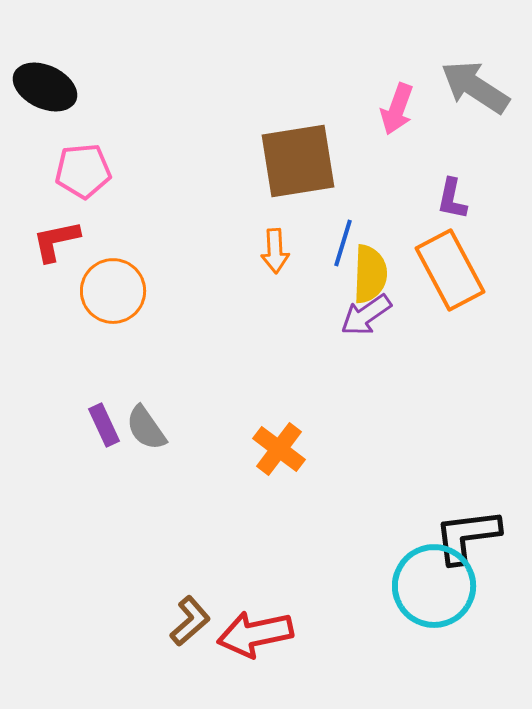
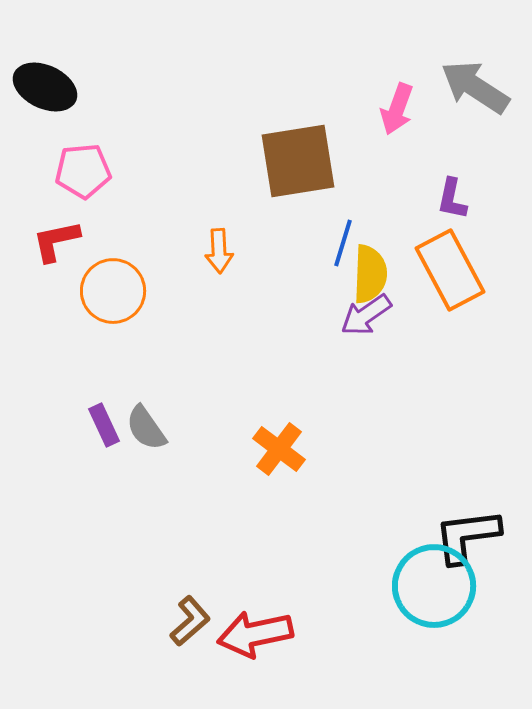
orange arrow: moved 56 px left
